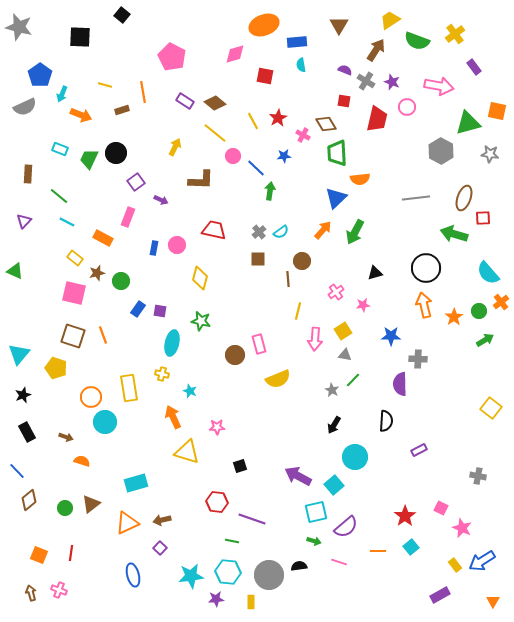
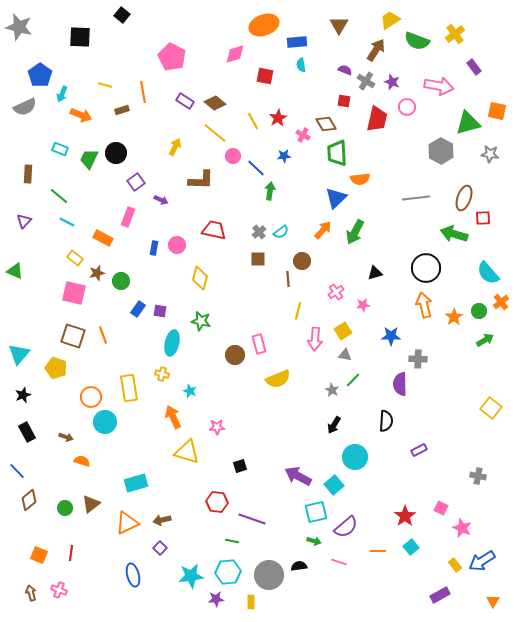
cyan hexagon at (228, 572): rotated 10 degrees counterclockwise
